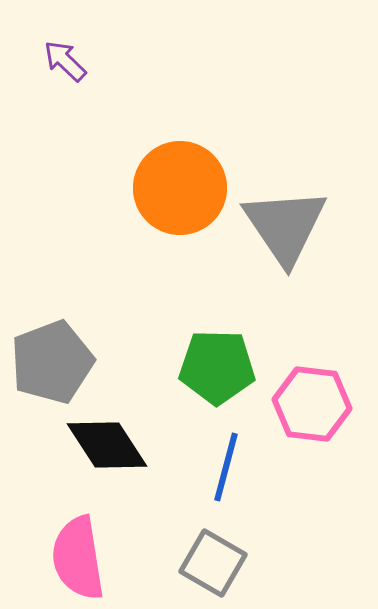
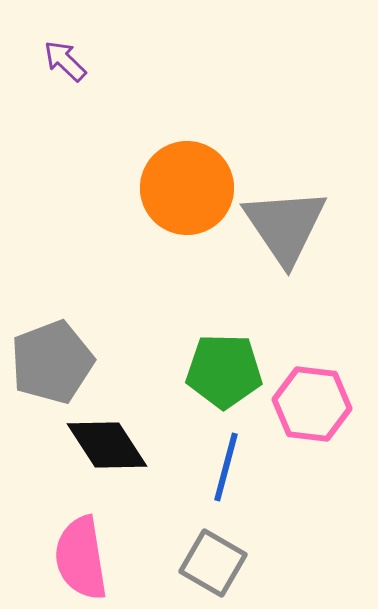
orange circle: moved 7 px right
green pentagon: moved 7 px right, 4 px down
pink semicircle: moved 3 px right
